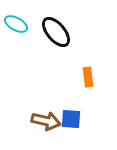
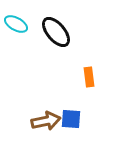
orange rectangle: moved 1 px right
brown arrow: rotated 24 degrees counterclockwise
